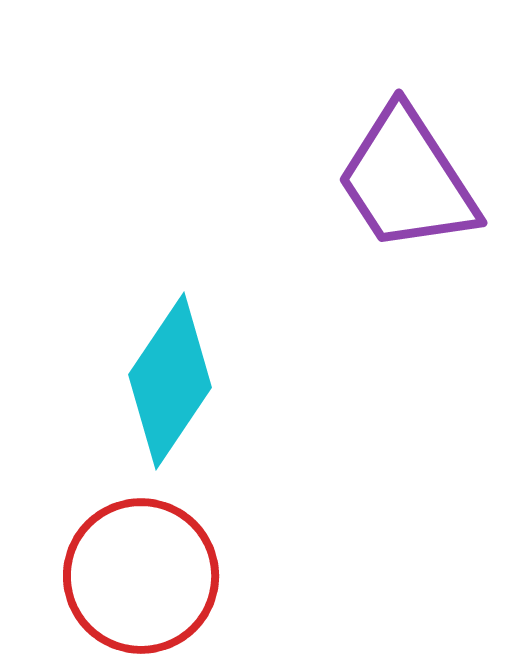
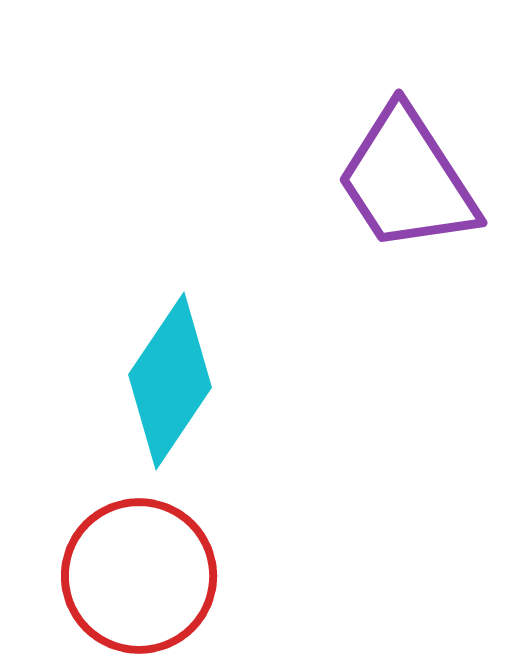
red circle: moved 2 px left
